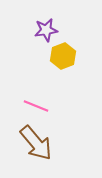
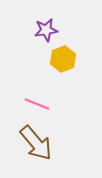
yellow hexagon: moved 3 px down
pink line: moved 1 px right, 2 px up
